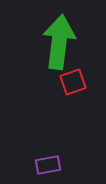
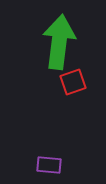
purple rectangle: moved 1 px right; rotated 15 degrees clockwise
